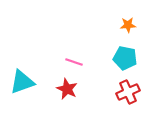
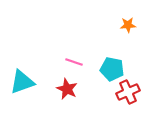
cyan pentagon: moved 13 px left, 11 px down
